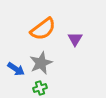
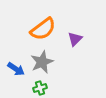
purple triangle: rotated 14 degrees clockwise
gray star: moved 1 px right, 1 px up
